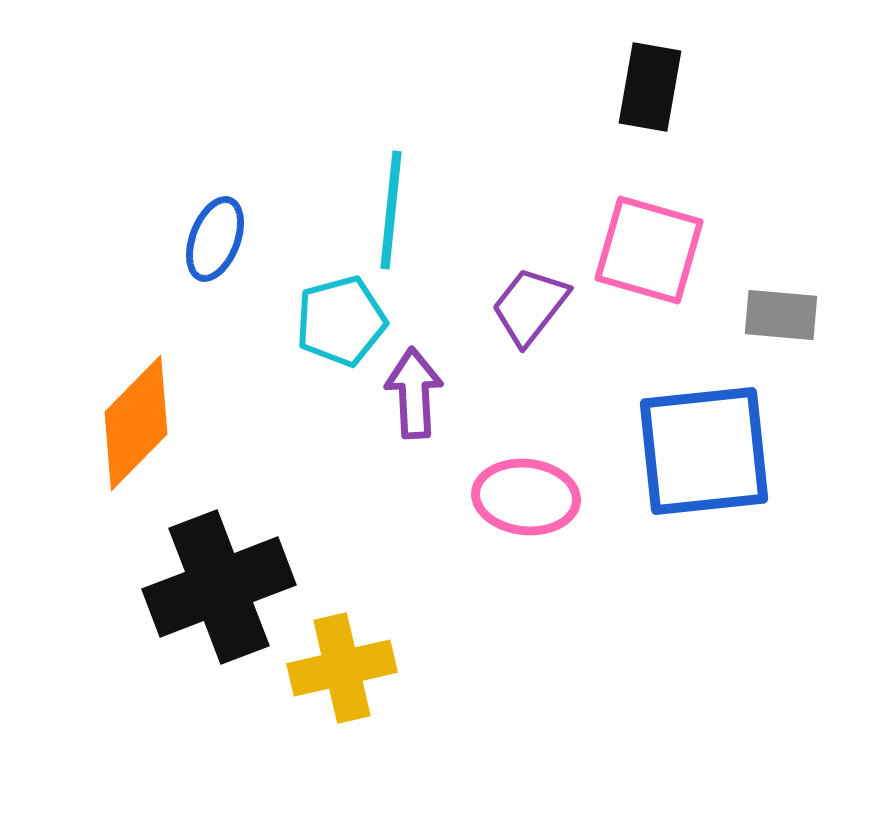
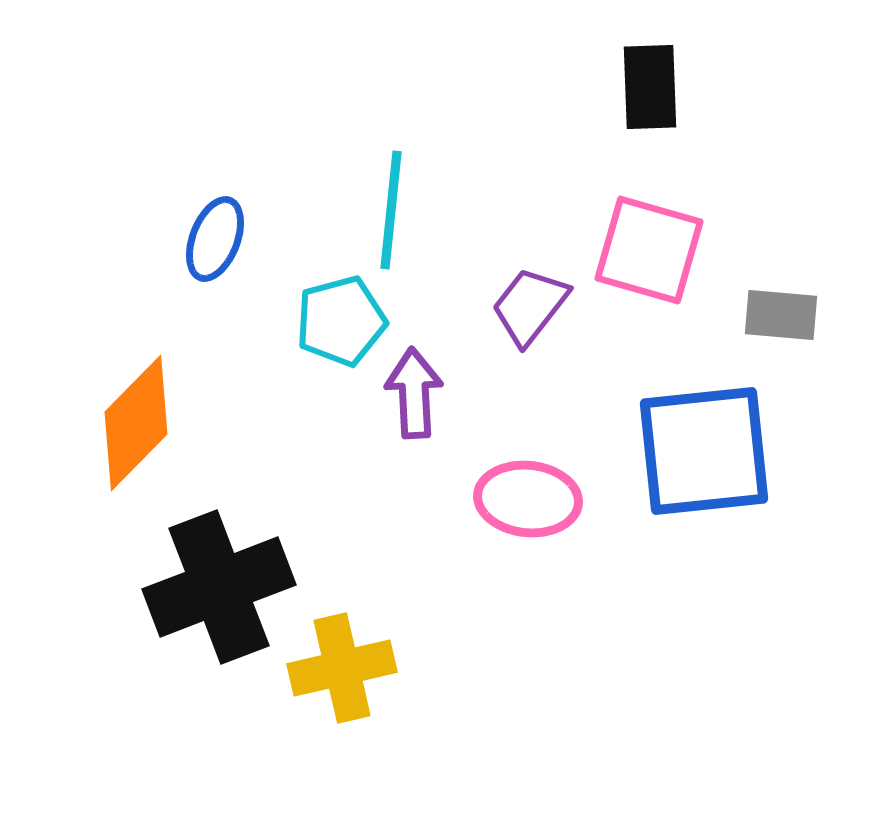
black rectangle: rotated 12 degrees counterclockwise
pink ellipse: moved 2 px right, 2 px down
